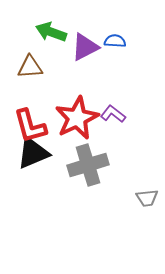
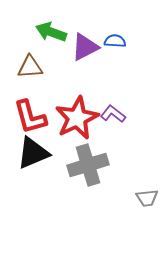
red L-shape: moved 9 px up
